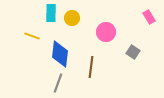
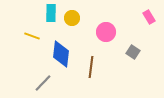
blue diamond: moved 1 px right
gray line: moved 15 px left; rotated 24 degrees clockwise
